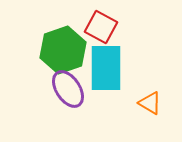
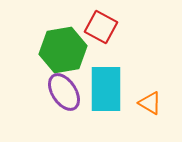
green hexagon: rotated 9 degrees clockwise
cyan rectangle: moved 21 px down
purple ellipse: moved 4 px left, 3 px down
